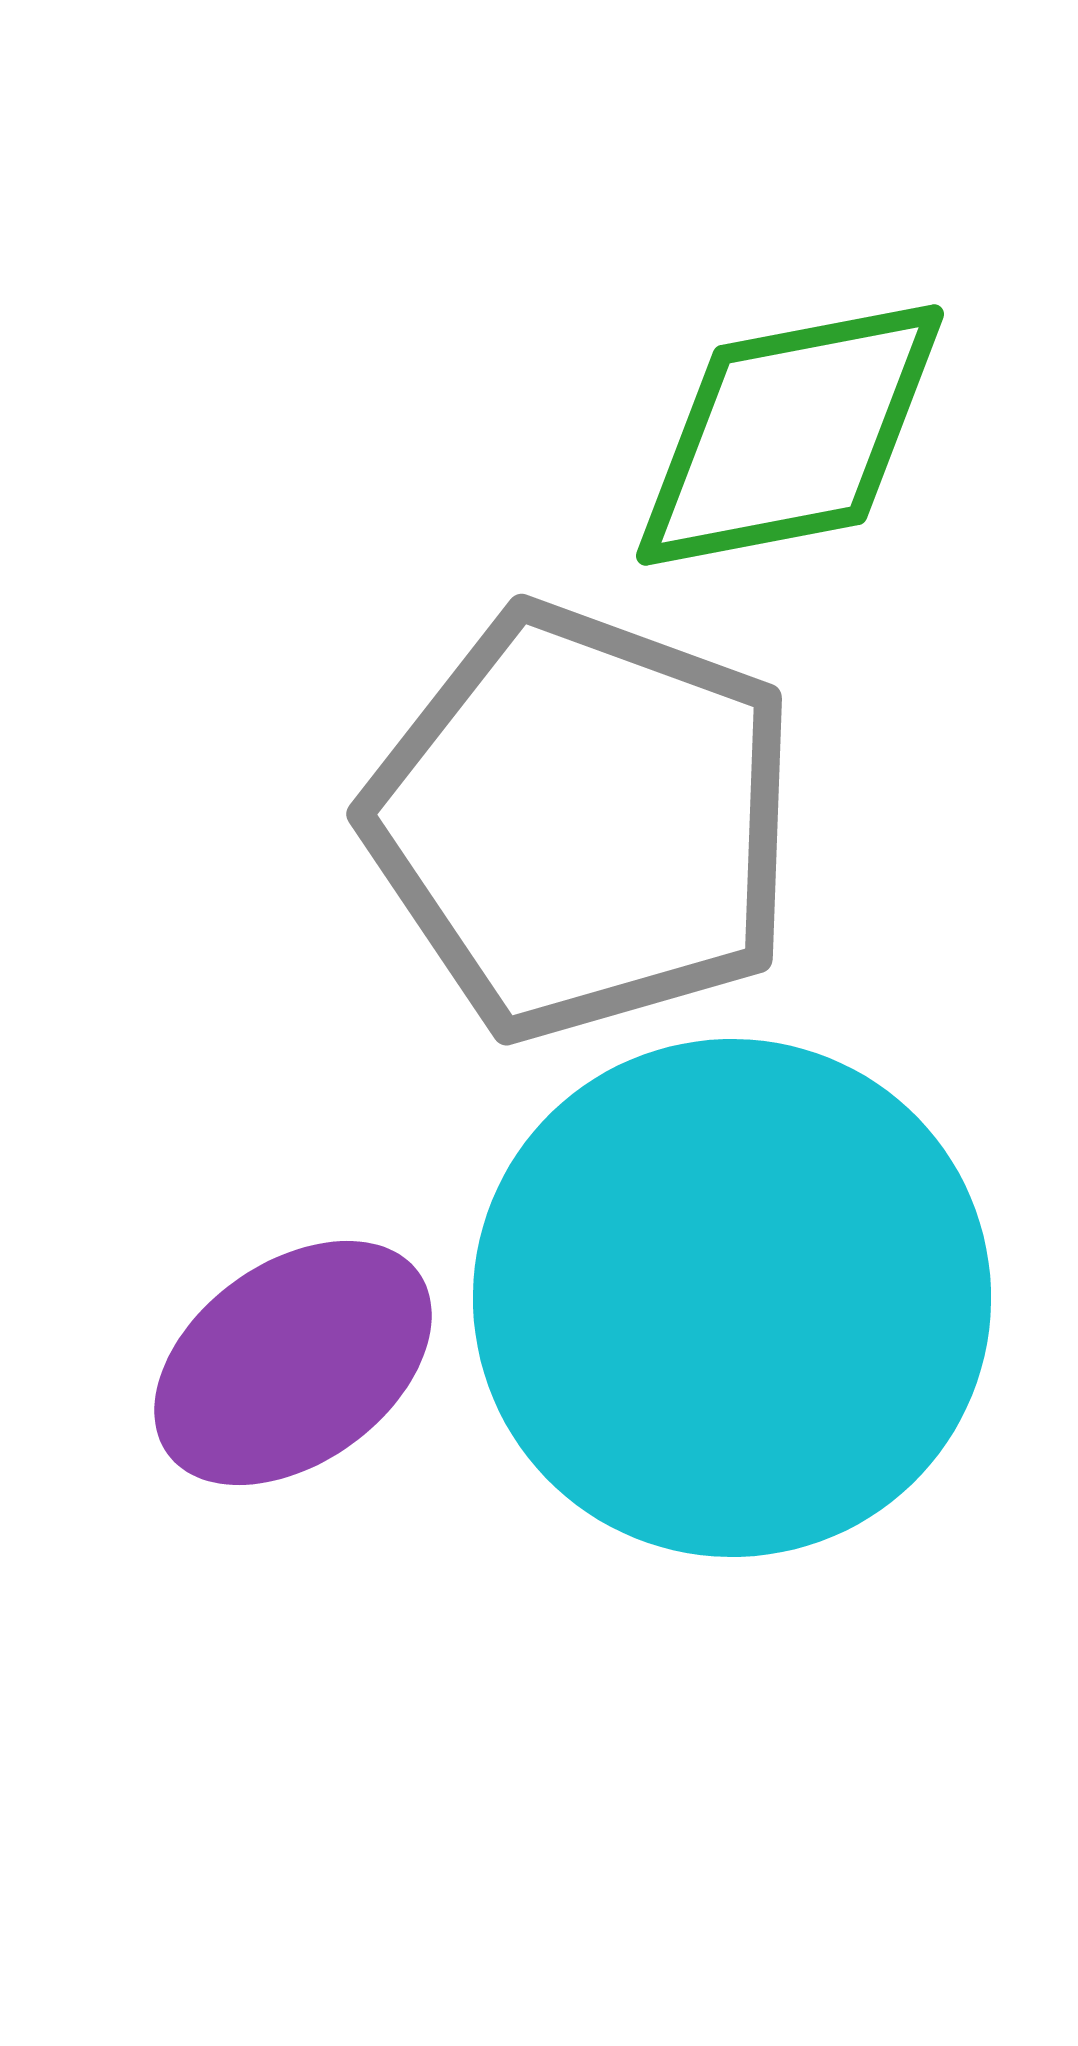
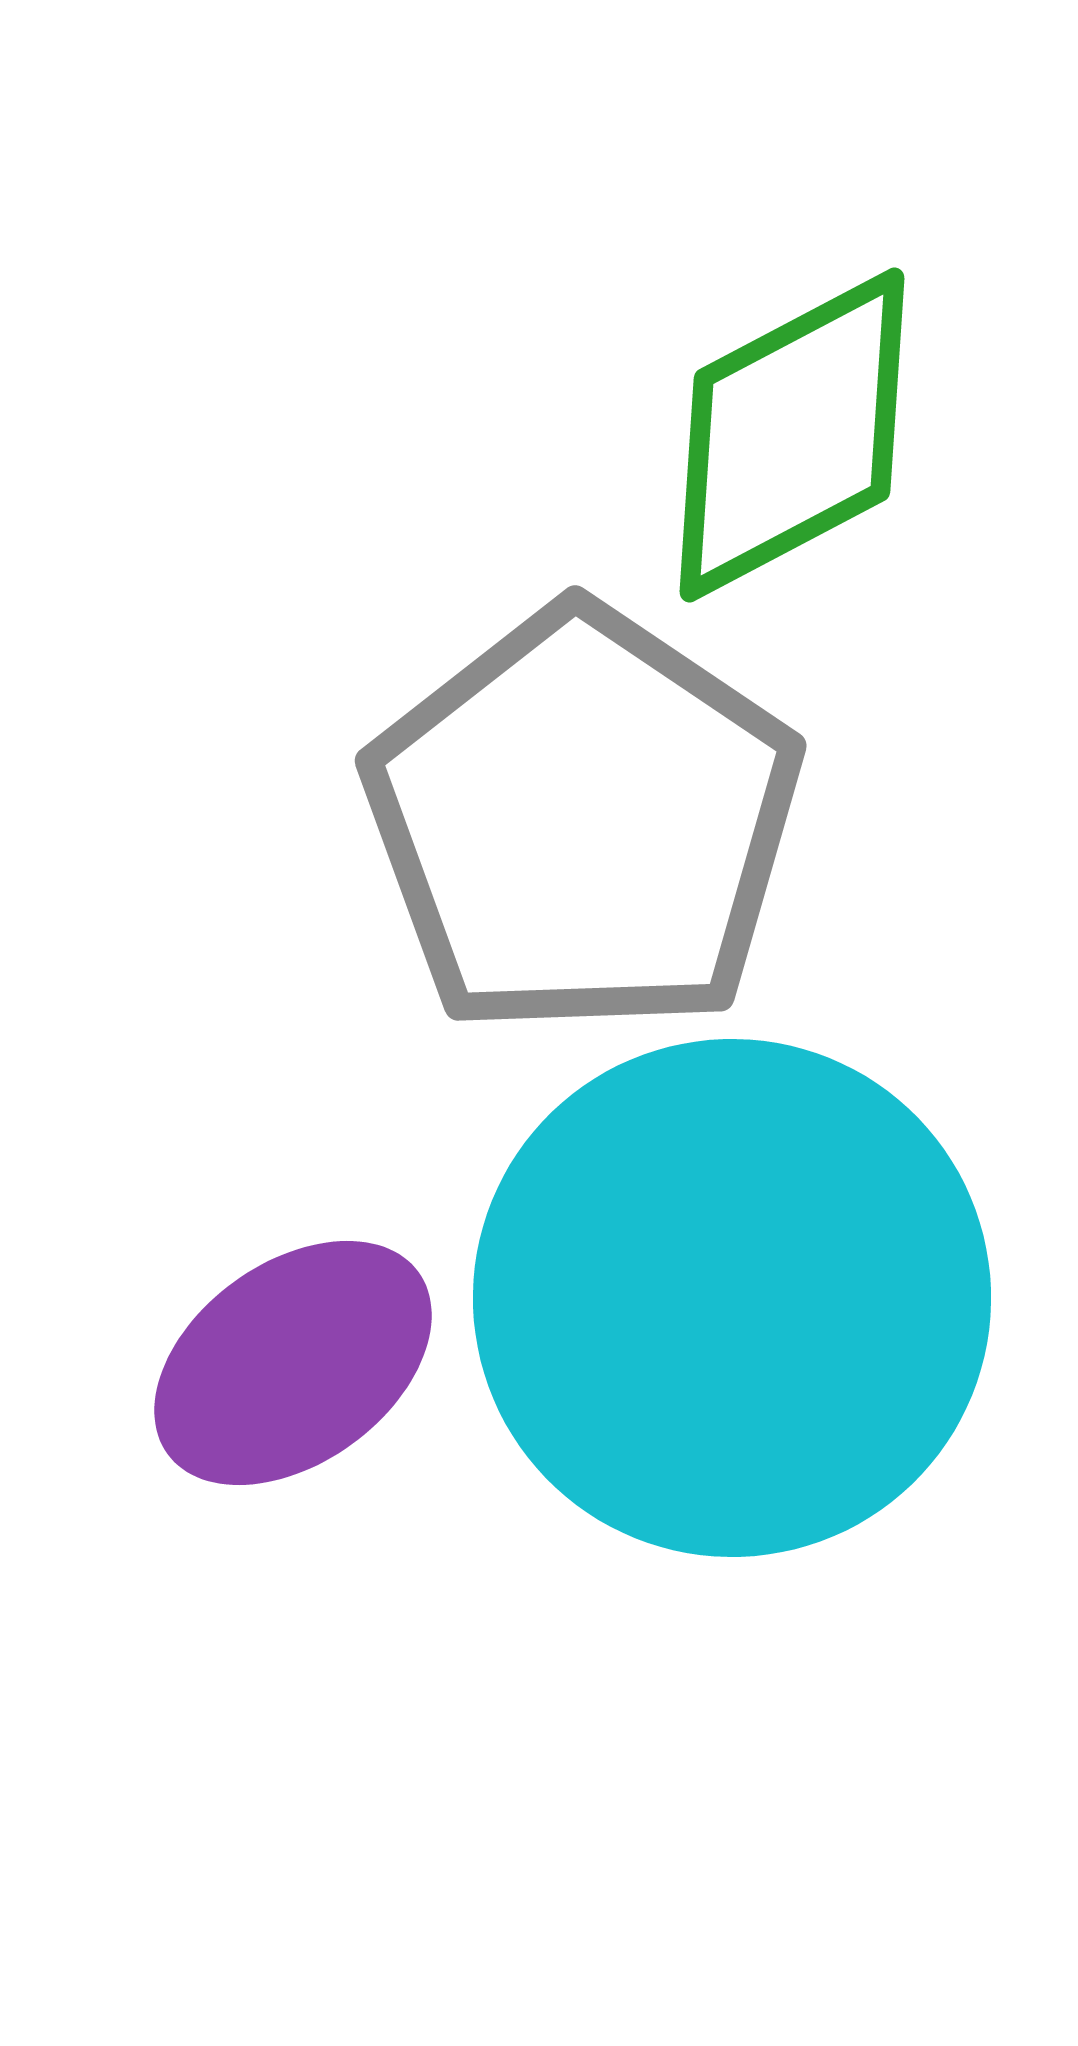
green diamond: moved 2 px right; rotated 17 degrees counterclockwise
gray pentagon: rotated 14 degrees clockwise
